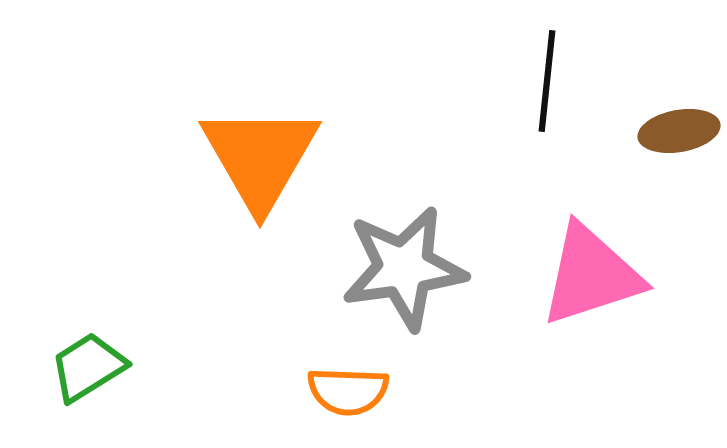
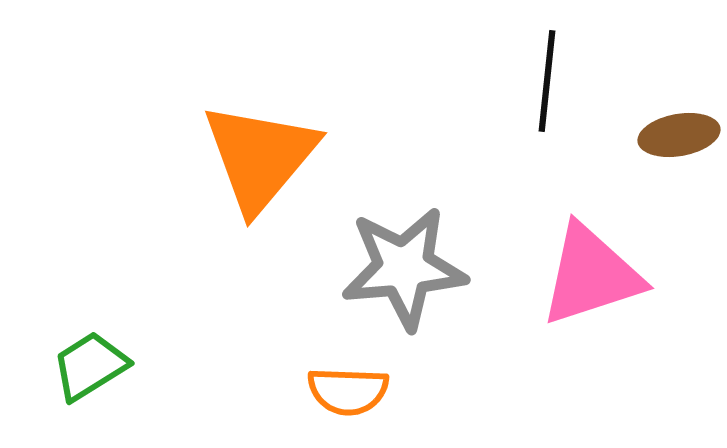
brown ellipse: moved 4 px down
orange triangle: rotated 10 degrees clockwise
gray star: rotated 3 degrees clockwise
green trapezoid: moved 2 px right, 1 px up
